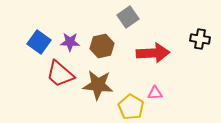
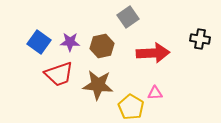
red trapezoid: moved 1 px left; rotated 60 degrees counterclockwise
